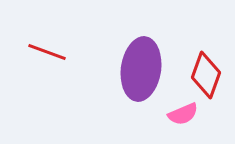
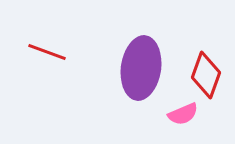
purple ellipse: moved 1 px up
